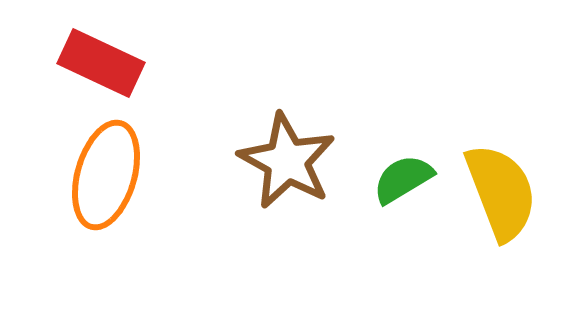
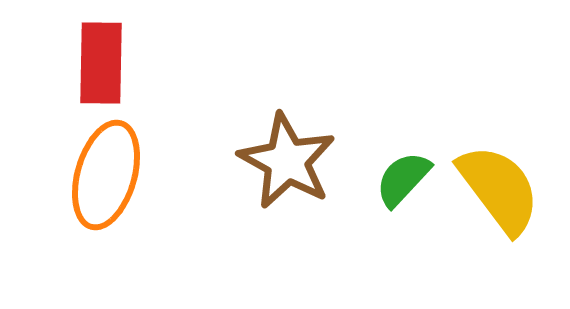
red rectangle: rotated 66 degrees clockwise
green semicircle: rotated 16 degrees counterclockwise
yellow semicircle: moved 2 px left, 3 px up; rotated 16 degrees counterclockwise
